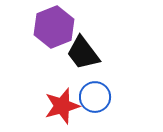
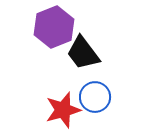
red star: moved 1 px right, 4 px down
